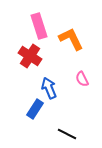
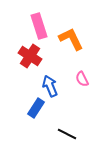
blue arrow: moved 1 px right, 2 px up
blue rectangle: moved 1 px right, 1 px up
